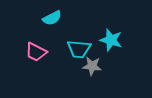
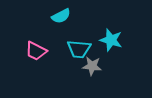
cyan semicircle: moved 9 px right, 2 px up
pink trapezoid: moved 1 px up
